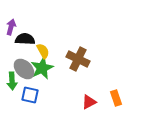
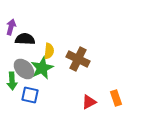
yellow semicircle: moved 6 px right; rotated 35 degrees clockwise
